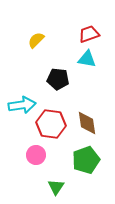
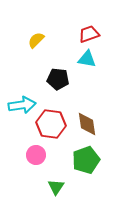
brown diamond: moved 1 px down
